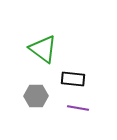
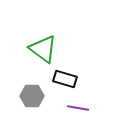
black rectangle: moved 8 px left; rotated 10 degrees clockwise
gray hexagon: moved 4 px left
